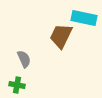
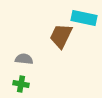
gray semicircle: rotated 60 degrees counterclockwise
green cross: moved 4 px right, 1 px up
